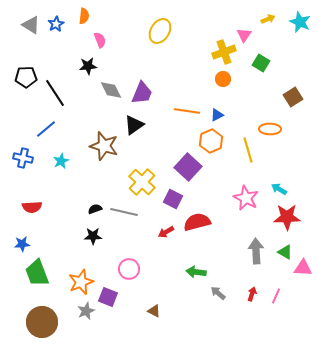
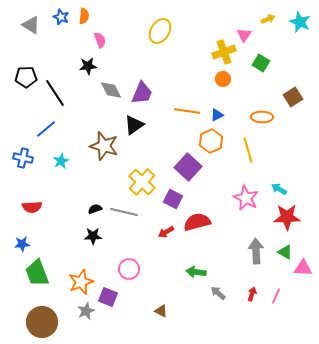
blue star at (56, 24): moved 5 px right, 7 px up; rotated 21 degrees counterclockwise
orange ellipse at (270, 129): moved 8 px left, 12 px up
brown triangle at (154, 311): moved 7 px right
